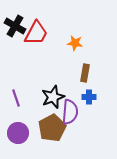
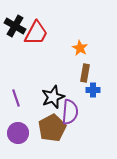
orange star: moved 5 px right, 5 px down; rotated 21 degrees clockwise
blue cross: moved 4 px right, 7 px up
